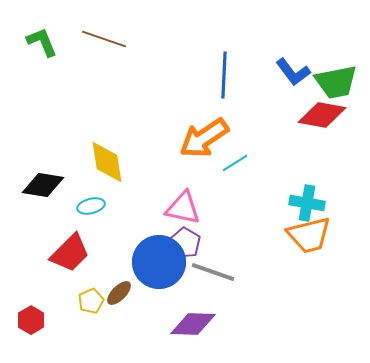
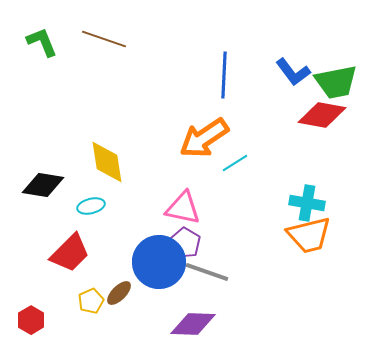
gray line: moved 6 px left
